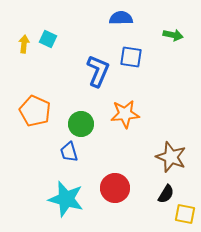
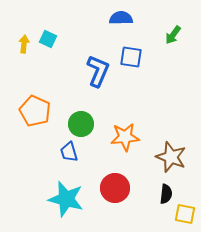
green arrow: rotated 114 degrees clockwise
orange star: moved 23 px down
black semicircle: rotated 24 degrees counterclockwise
